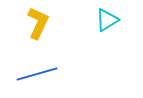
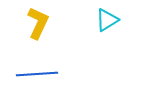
blue line: rotated 12 degrees clockwise
